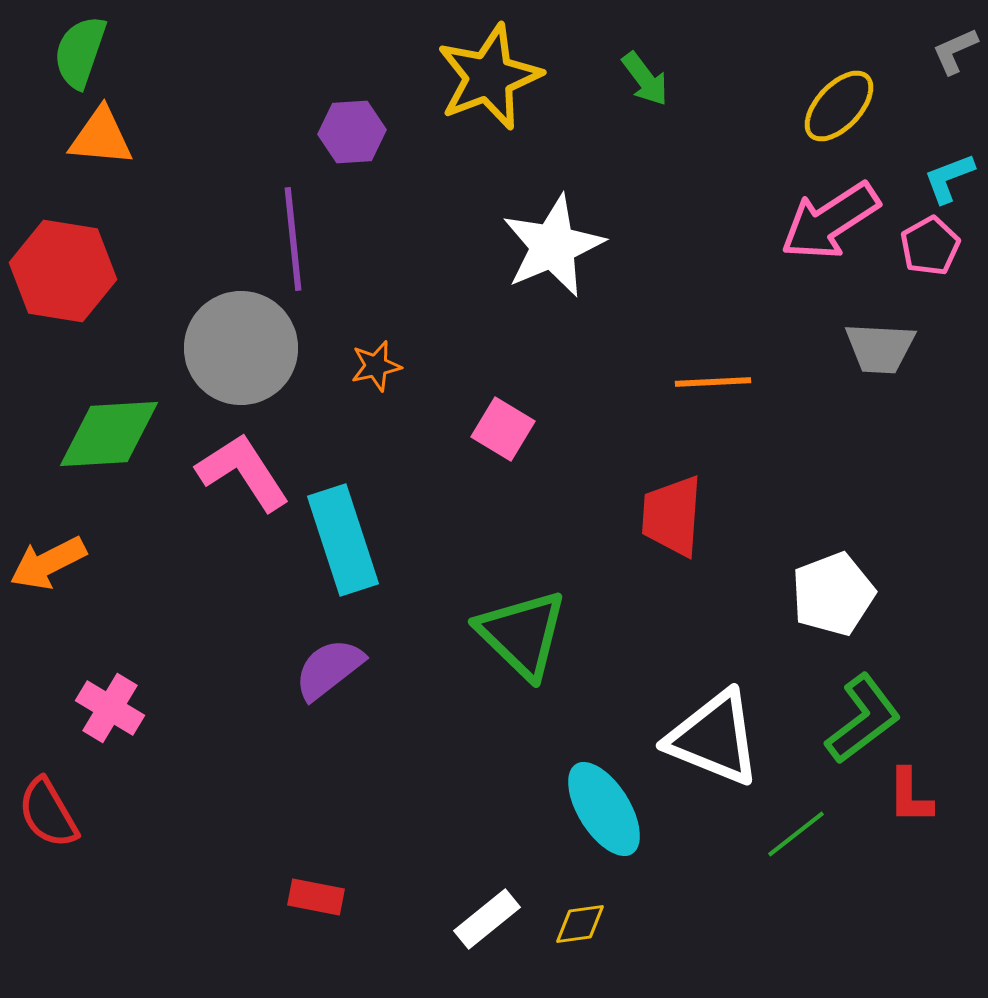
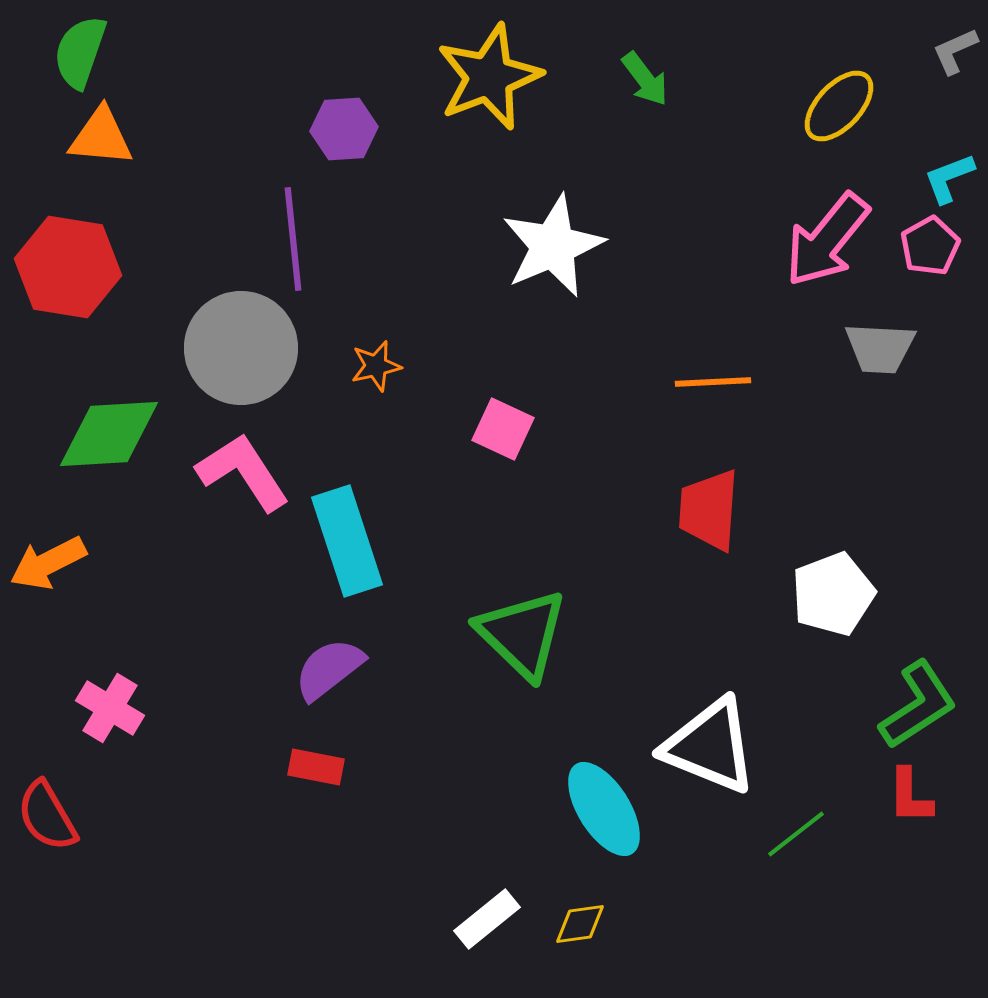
purple hexagon: moved 8 px left, 3 px up
pink arrow: moved 3 px left, 19 px down; rotated 18 degrees counterclockwise
red hexagon: moved 5 px right, 4 px up
pink square: rotated 6 degrees counterclockwise
red trapezoid: moved 37 px right, 6 px up
cyan rectangle: moved 4 px right, 1 px down
green L-shape: moved 55 px right, 14 px up; rotated 4 degrees clockwise
white triangle: moved 4 px left, 8 px down
red semicircle: moved 1 px left, 3 px down
red rectangle: moved 130 px up
